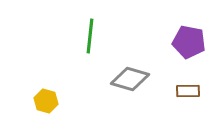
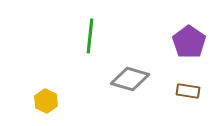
purple pentagon: rotated 24 degrees clockwise
brown rectangle: rotated 10 degrees clockwise
yellow hexagon: rotated 10 degrees clockwise
